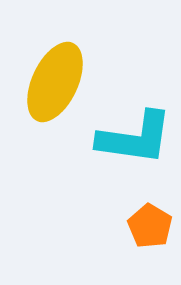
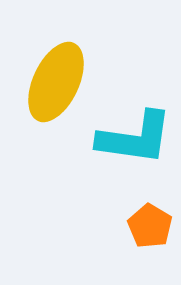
yellow ellipse: moved 1 px right
